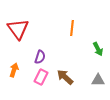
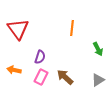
orange arrow: rotated 96 degrees counterclockwise
gray triangle: rotated 32 degrees counterclockwise
